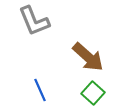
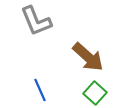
gray L-shape: moved 2 px right
green square: moved 2 px right
